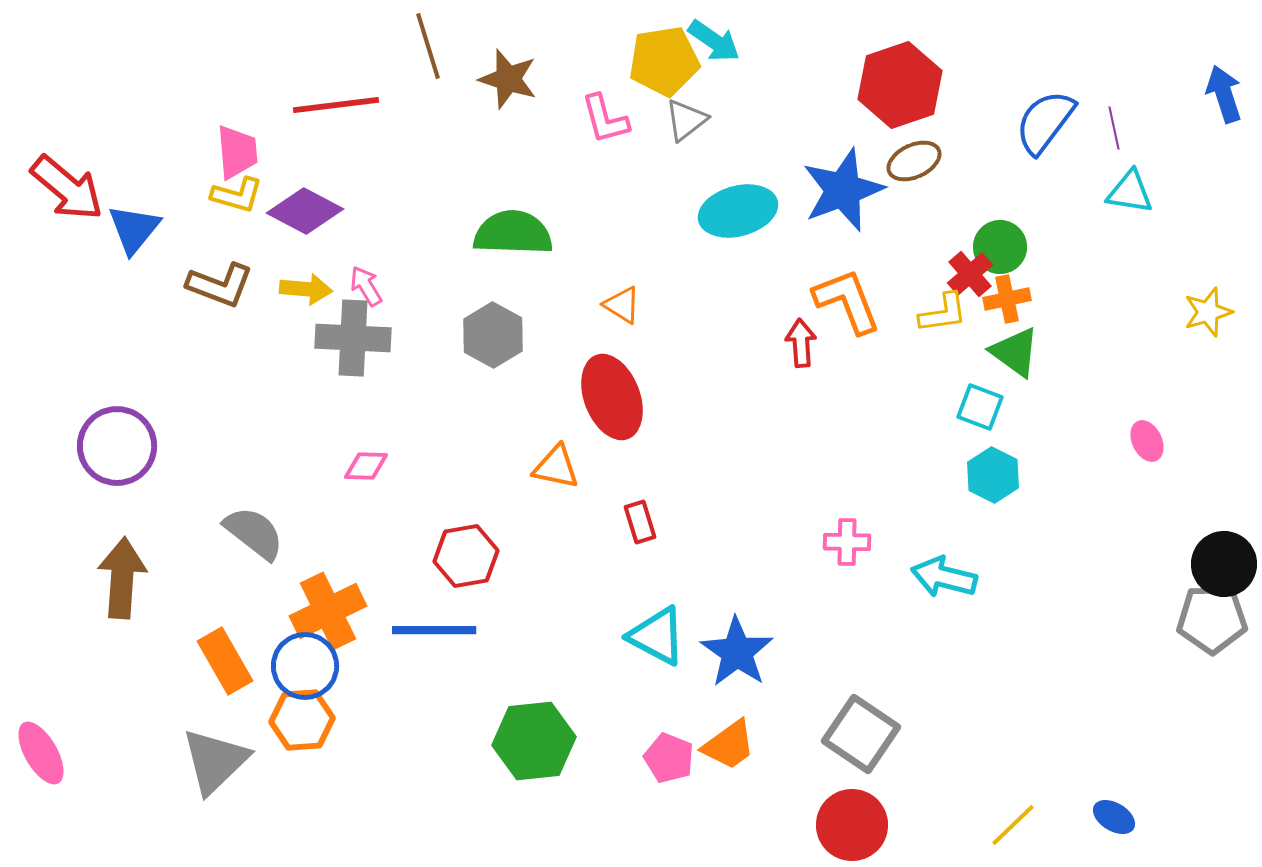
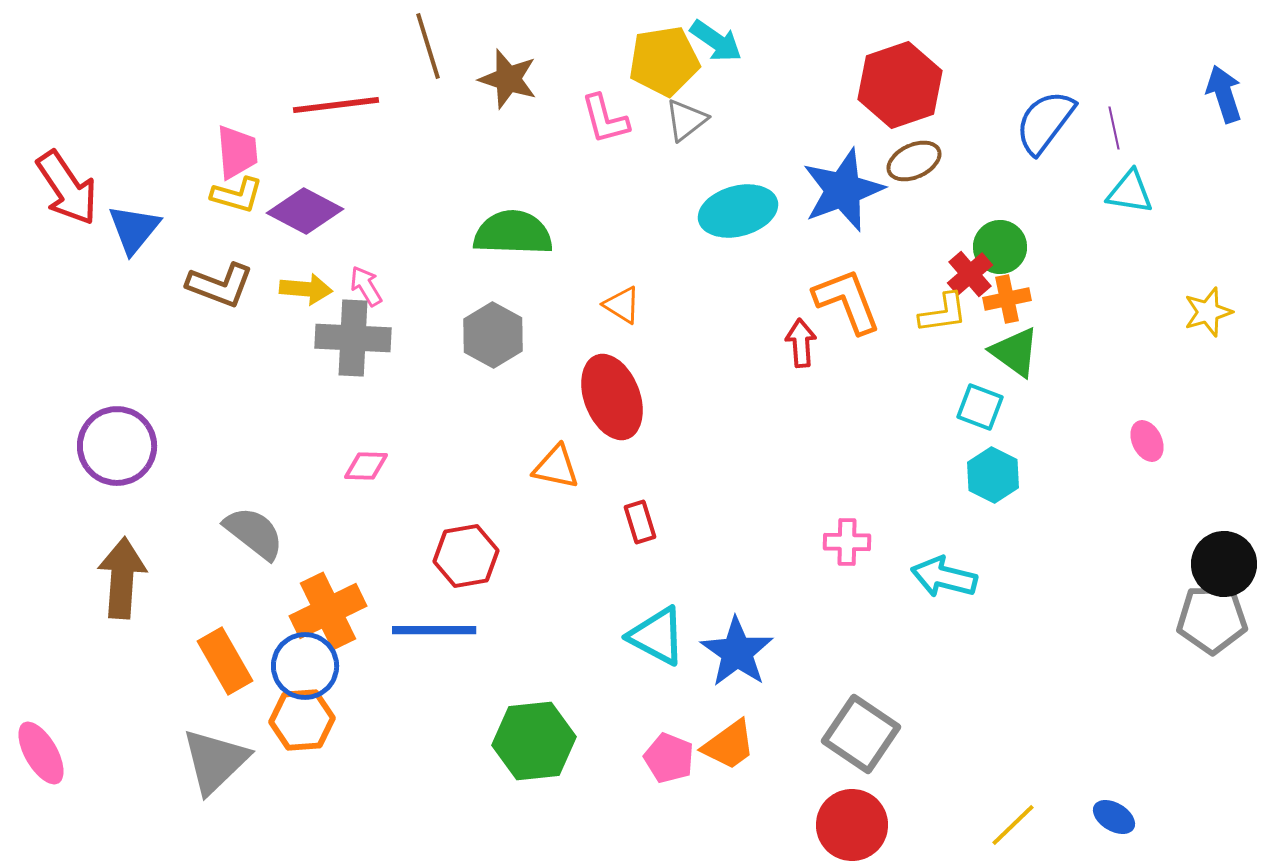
cyan arrow at (714, 41): moved 2 px right
red arrow at (67, 188): rotated 16 degrees clockwise
